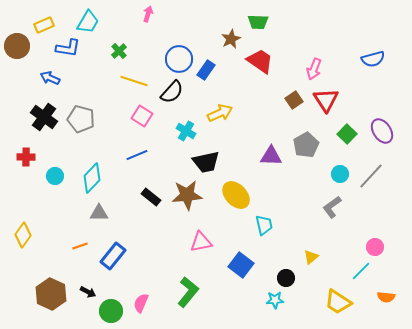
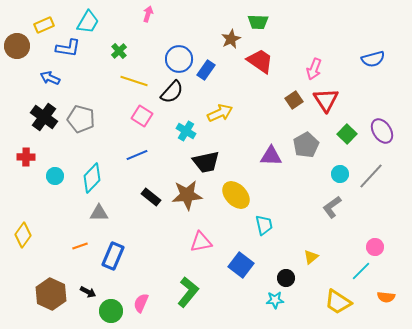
blue rectangle at (113, 256): rotated 16 degrees counterclockwise
